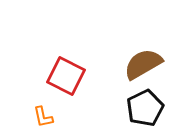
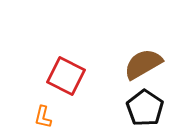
black pentagon: rotated 12 degrees counterclockwise
orange L-shape: rotated 25 degrees clockwise
